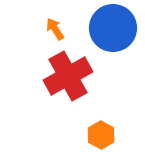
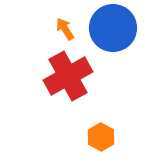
orange arrow: moved 10 px right
orange hexagon: moved 2 px down
